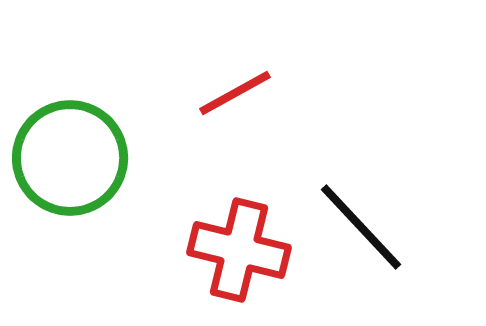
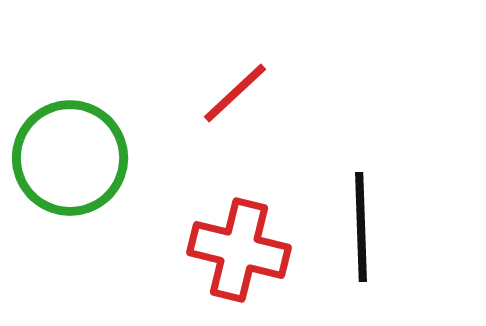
red line: rotated 14 degrees counterclockwise
black line: rotated 41 degrees clockwise
